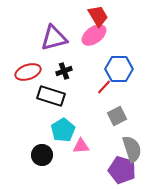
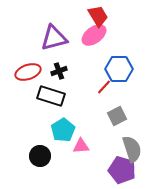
black cross: moved 5 px left
black circle: moved 2 px left, 1 px down
